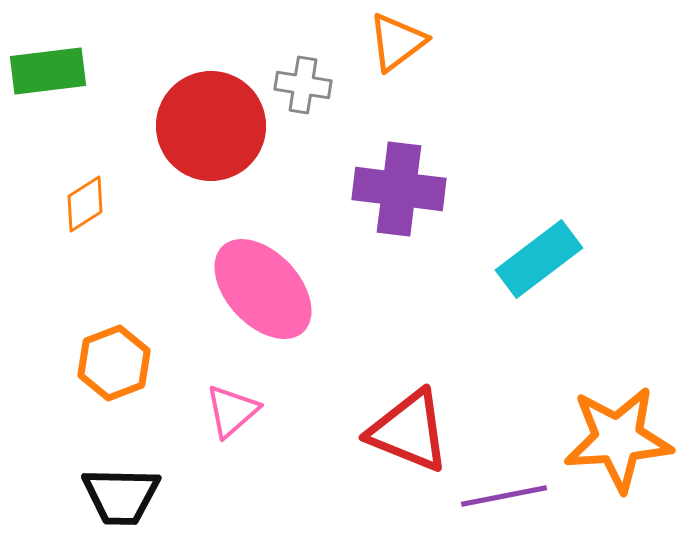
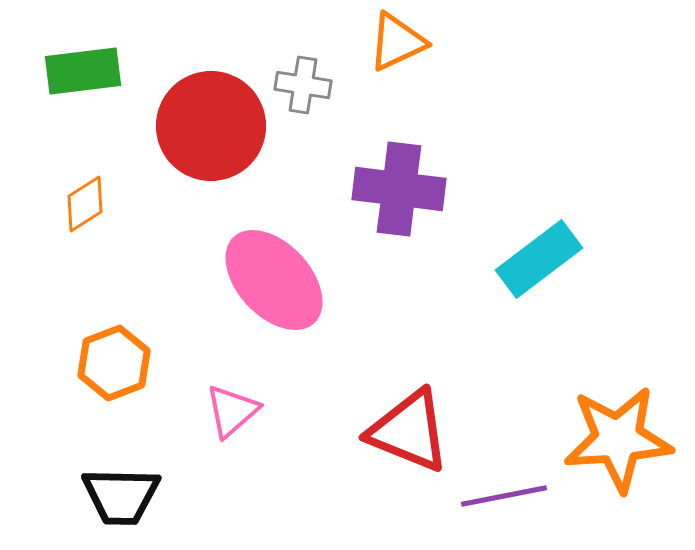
orange triangle: rotated 12 degrees clockwise
green rectangle: moved 35 px right
pink ellipse: moved 11 px right, 9 px up
